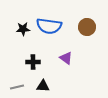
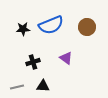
blue semicircle: moved 2 px right, 1 px up; rotated 30 degrees counterclockwise
black cross: rotated 16 degrees counterclockwise
